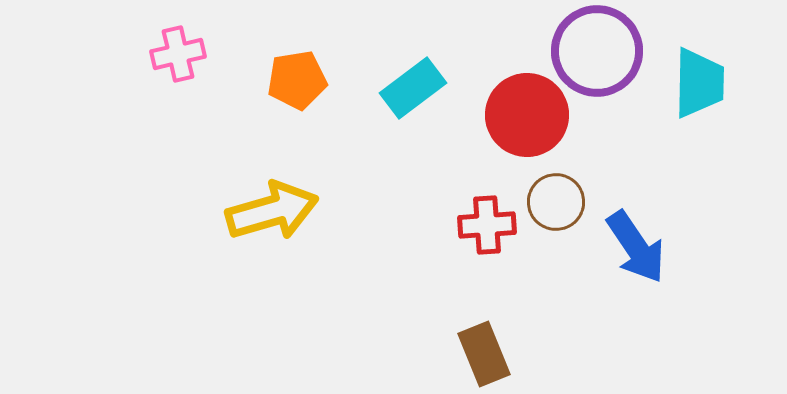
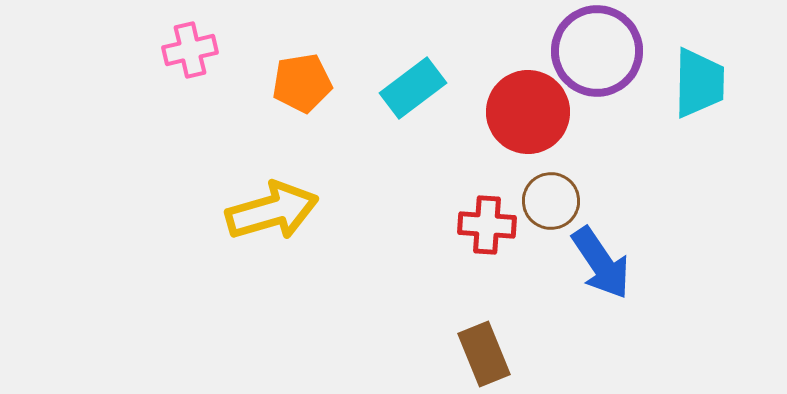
pink cross: moved 12 px right, 4 px up
orange pentagon: moved 5 px right, 3 px down
red circle: moved 1 px right, 3 px up
brown circle: moved 5 px left, 1 px up
red cross: rotated 8 degrees clockwise
blue arrow: moved 35 px left, 16 px down
